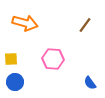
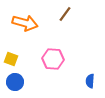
brown line: moved 20 px left, 11 px up
yellow square: rotated 24 degrees clockwise
blue semicircle: moved 2 px up; rotated 40 degrees clockwise
